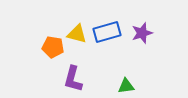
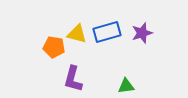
orange pentagon: moved 1 px right
